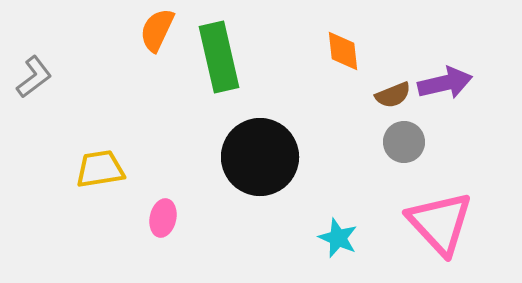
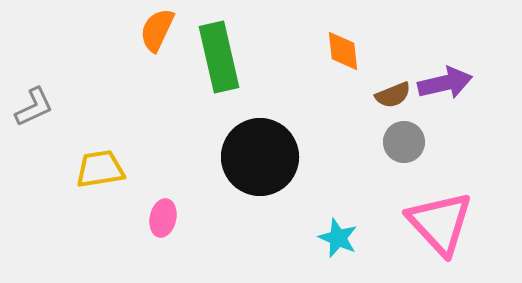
gray L-shape: moved 30 px down; rotated 12 degrees clockwise
